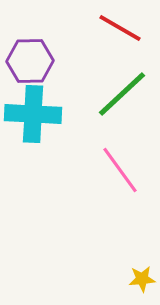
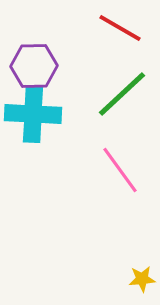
purple hexagon: moved 4 px right, 5 px down
